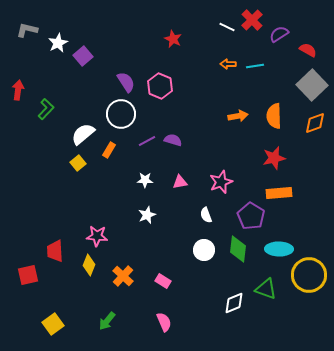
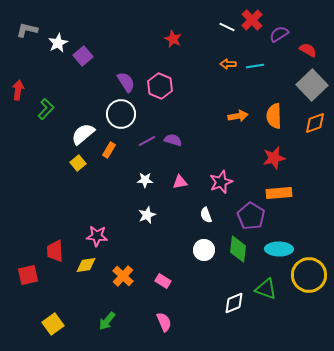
yellow diamond at (89, 265): moved 3 px left; rotated 60 degrees clockwise
